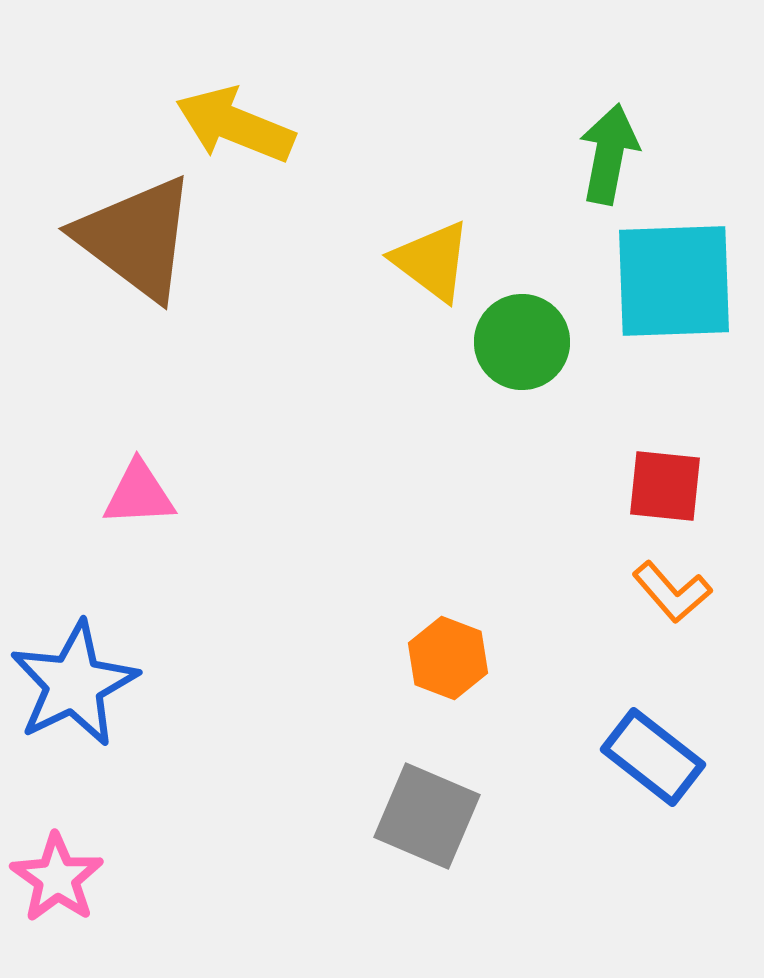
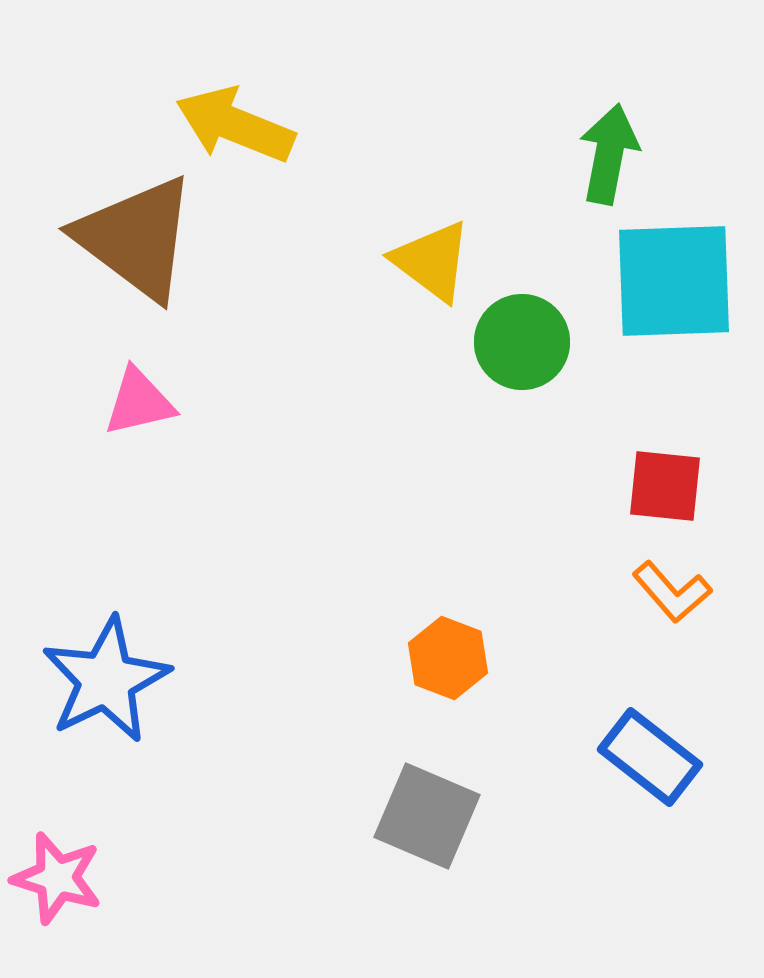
pink triangle: moved 92 px up; rotated 10 degrees counterclockwise
blue star: moved 32 px right, 4 px up
blue rectangle: moved 3 px left
pink star: rotated 18 degrees counterclockwise
